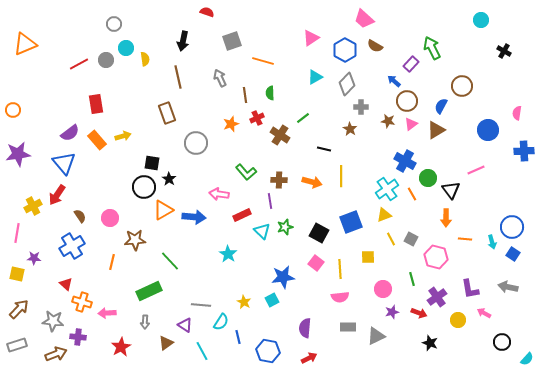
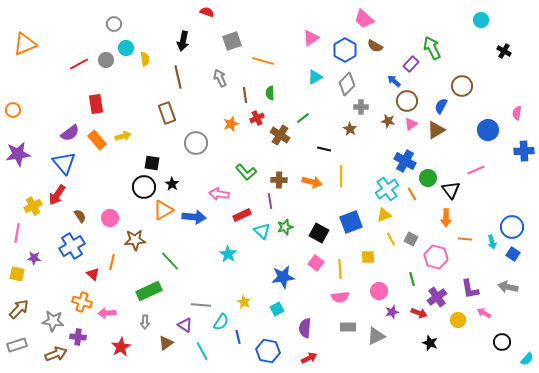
black star at (169, 179): moved 3 px right, 5 px down
red triangle at (66, 284): moved 27 px right, 10 px up
pink circle at (383, 289): moved 4 px left, 2 px down
cyan square at (272, 300): moved 5 px right, 9 px down
